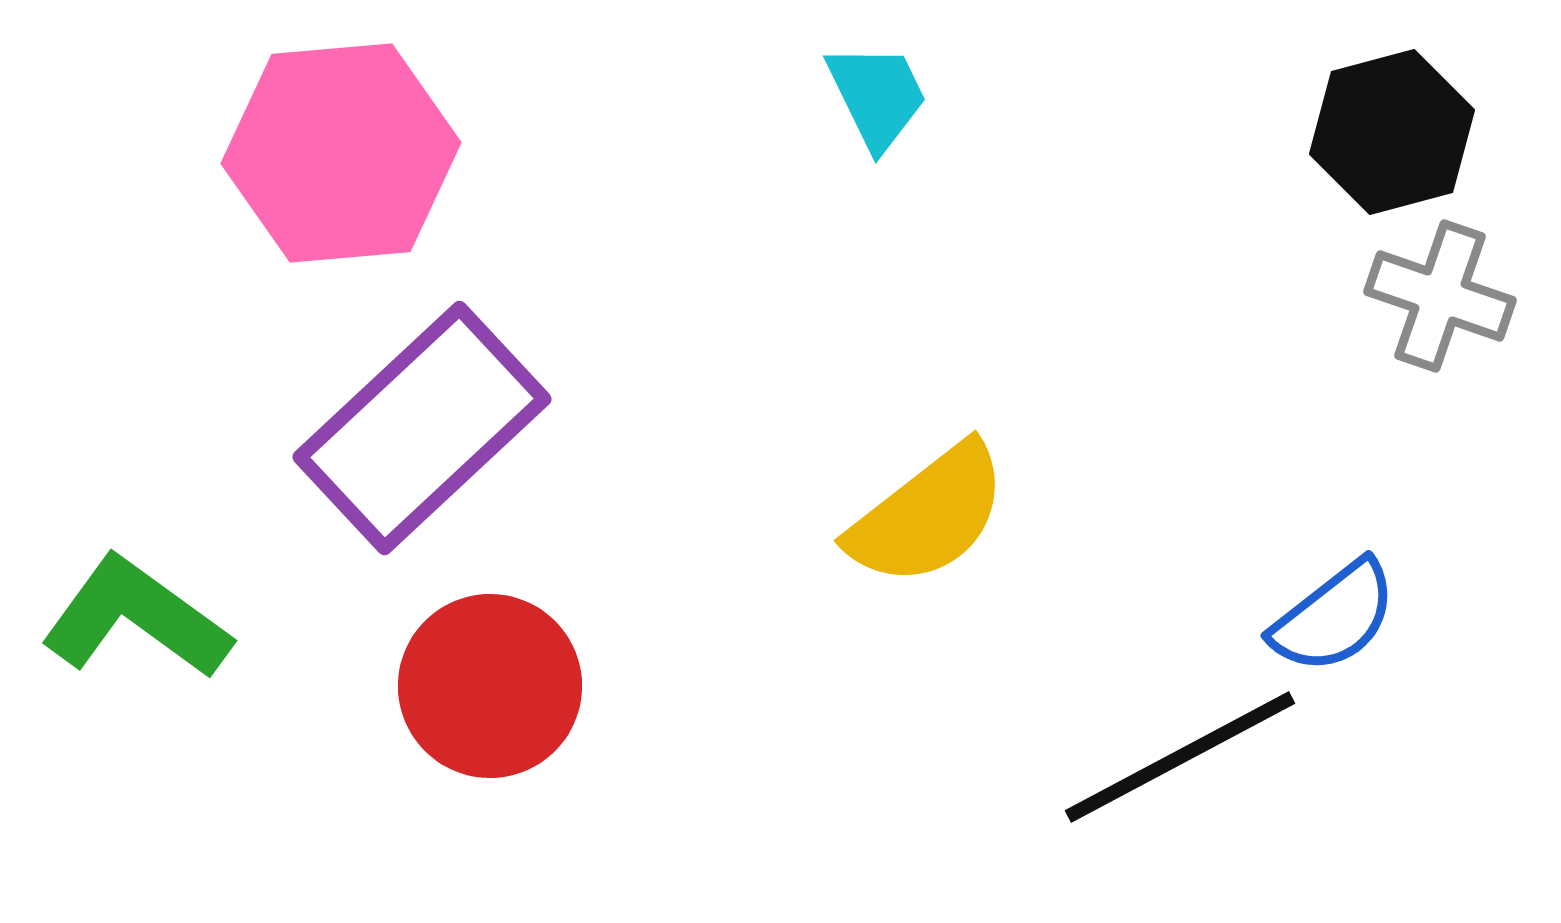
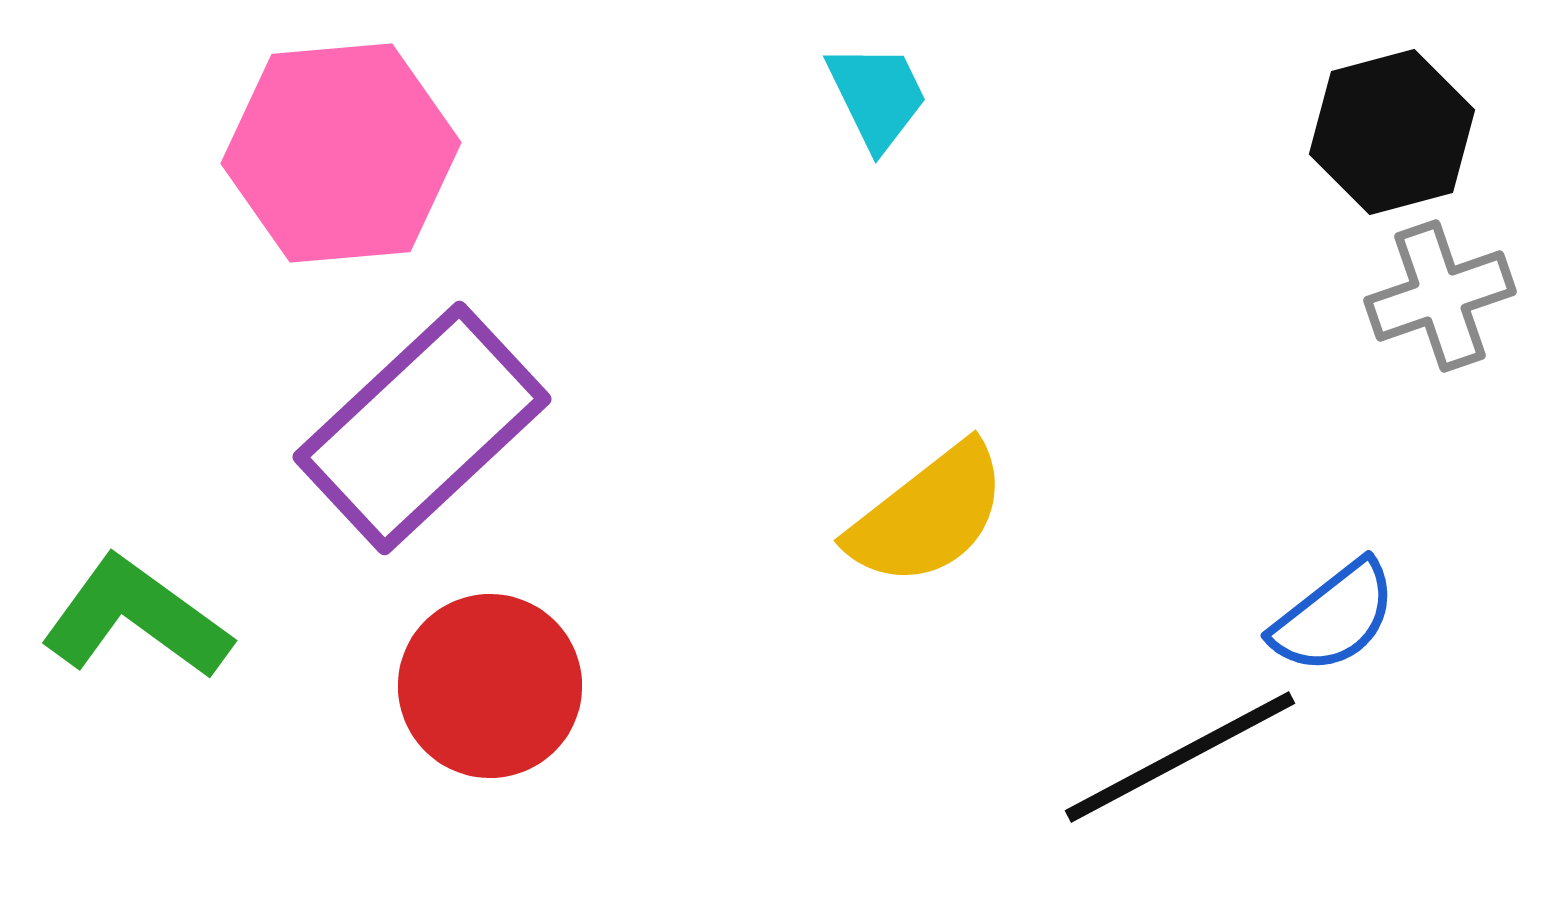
gray cross: rotated 38 degrees counterclockwise
